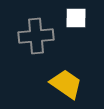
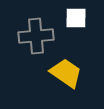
yellow trapezoid: moved 11 px up
